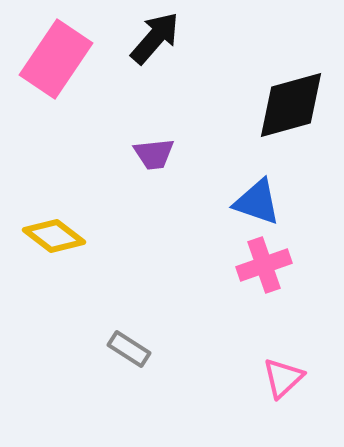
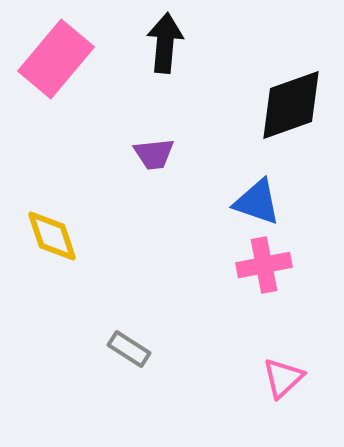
black arrow: moved 10 px right, 5 px down; rotated 36 degrees counterclockwise
pink rectangle: rotated 6 degrees clockwise
black diamond: rotated 4 degrees counterclockwise
yellow diamond: moved 2 px left; rotated 34 degrees clockwise
pink cross: rotated 8 degrees clockwise
